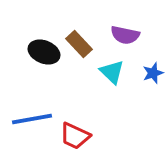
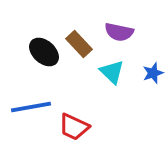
purple semicircle: moved 6 px left, 3 px up
black ellipse: rotated 20 degrees clockwise
blue line: moved 1 px left, 12 px up
red trapezoid: moved 1 px left, 9 px up
